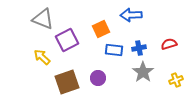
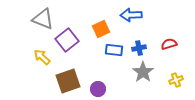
purple square: rotated 10 degrees counterclockwise
purple circle: moved 11 px down
brown square: moved 1 px right, 1 px up
